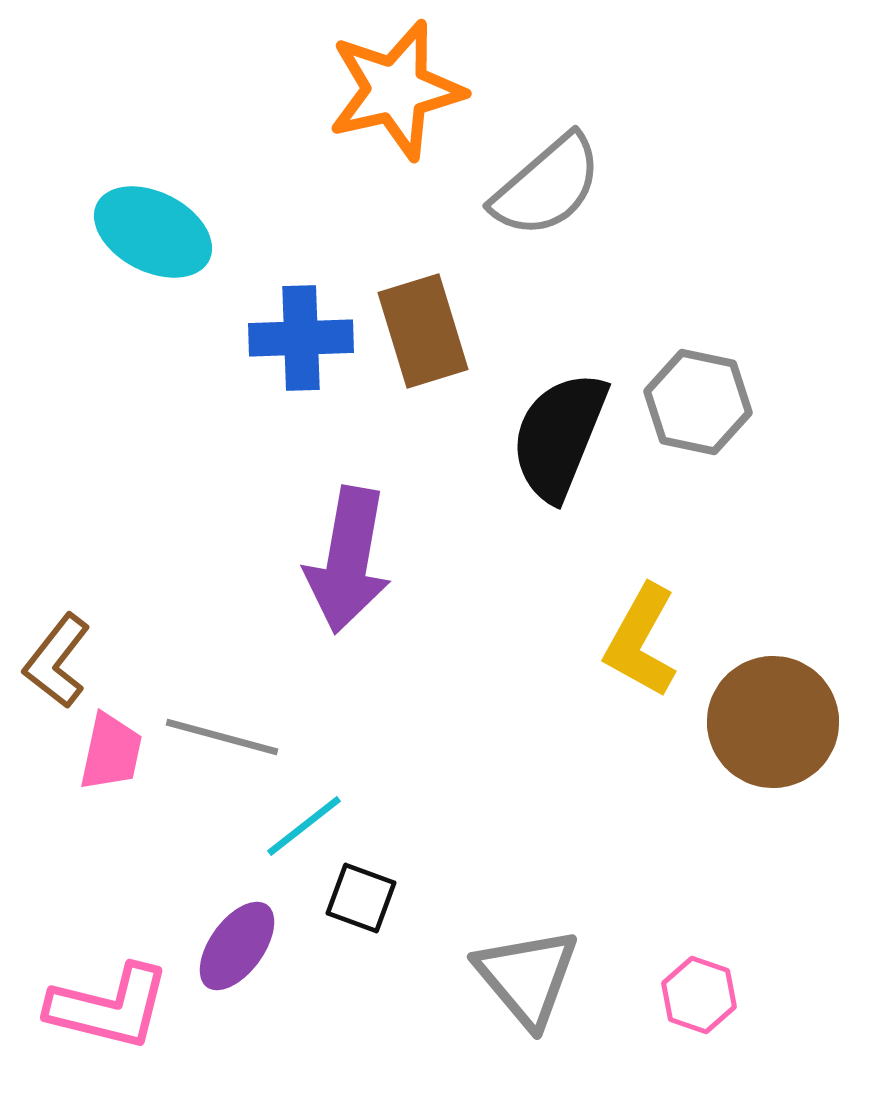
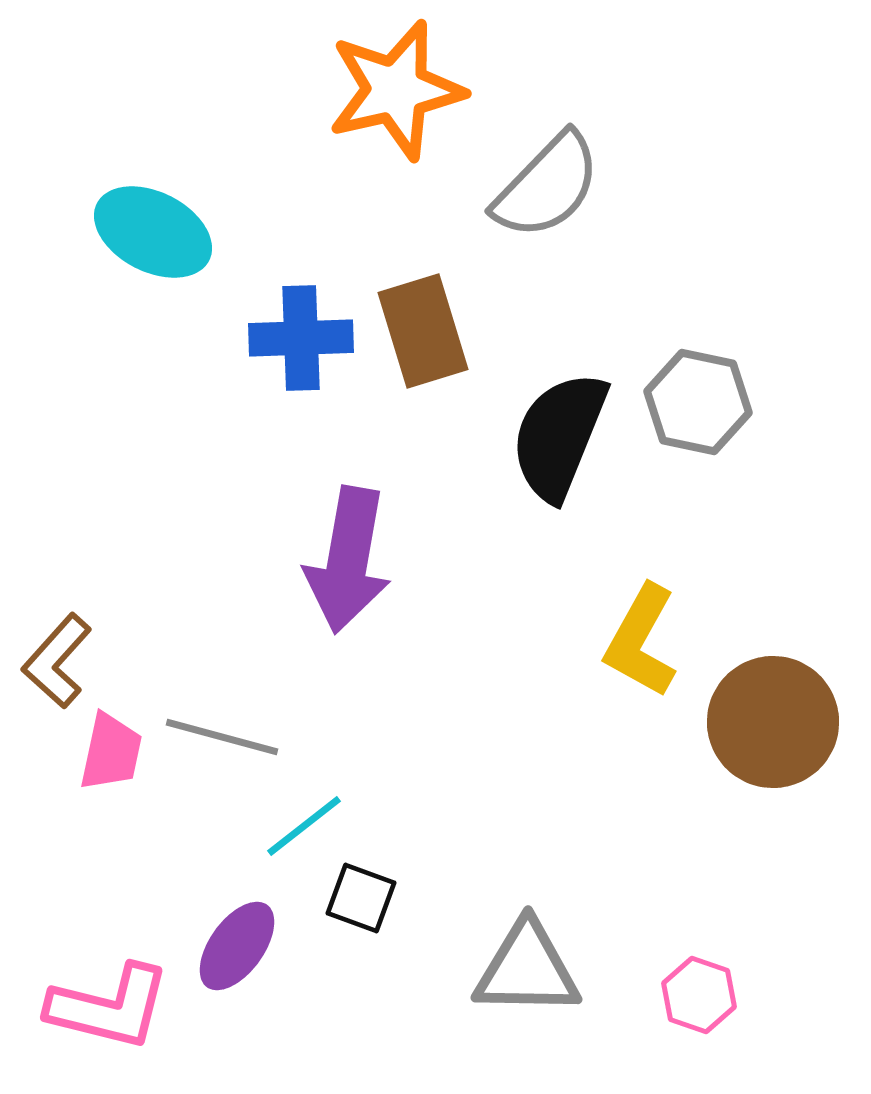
gray semicircle: rotated 5 degrees counterclockwise
brown L-shape: rotated 4 degrees clockwise
gray triangle: moved 8 px up; rotated 49 degrees counterclockwise
